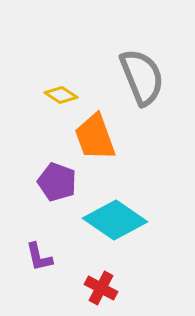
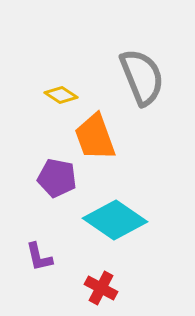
purple pentagon: moved 4 px up; rotated 9 degrees counterclockwise
